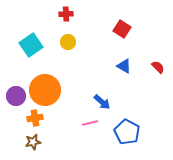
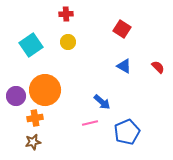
blue pentagon: rotated 20 degrees clockwise
